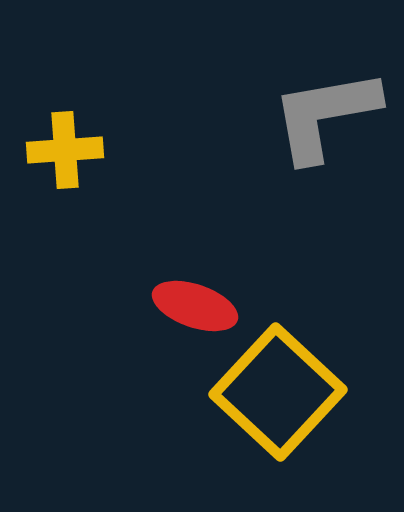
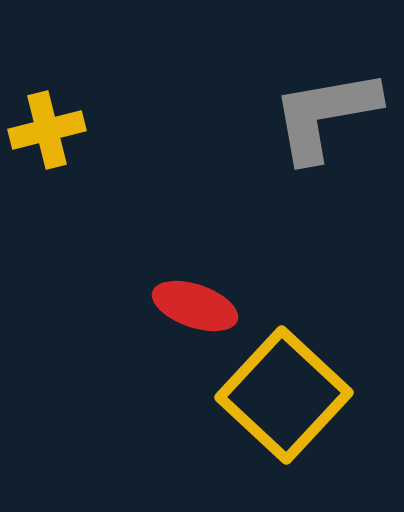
yellow cross: moved 18 px left, 20 px up; rotated 10 degrees counterclockwise
yellow square: moved 6 px right, 3 px down
